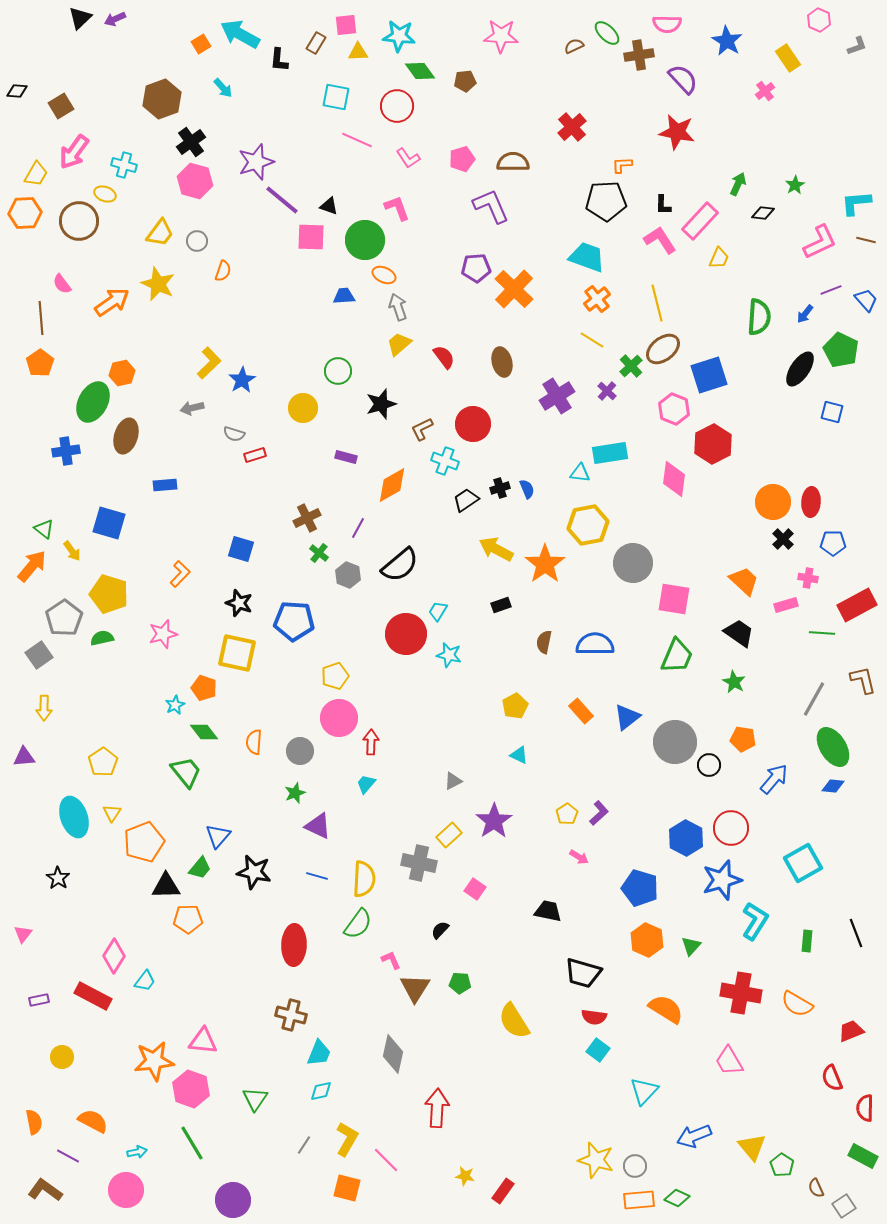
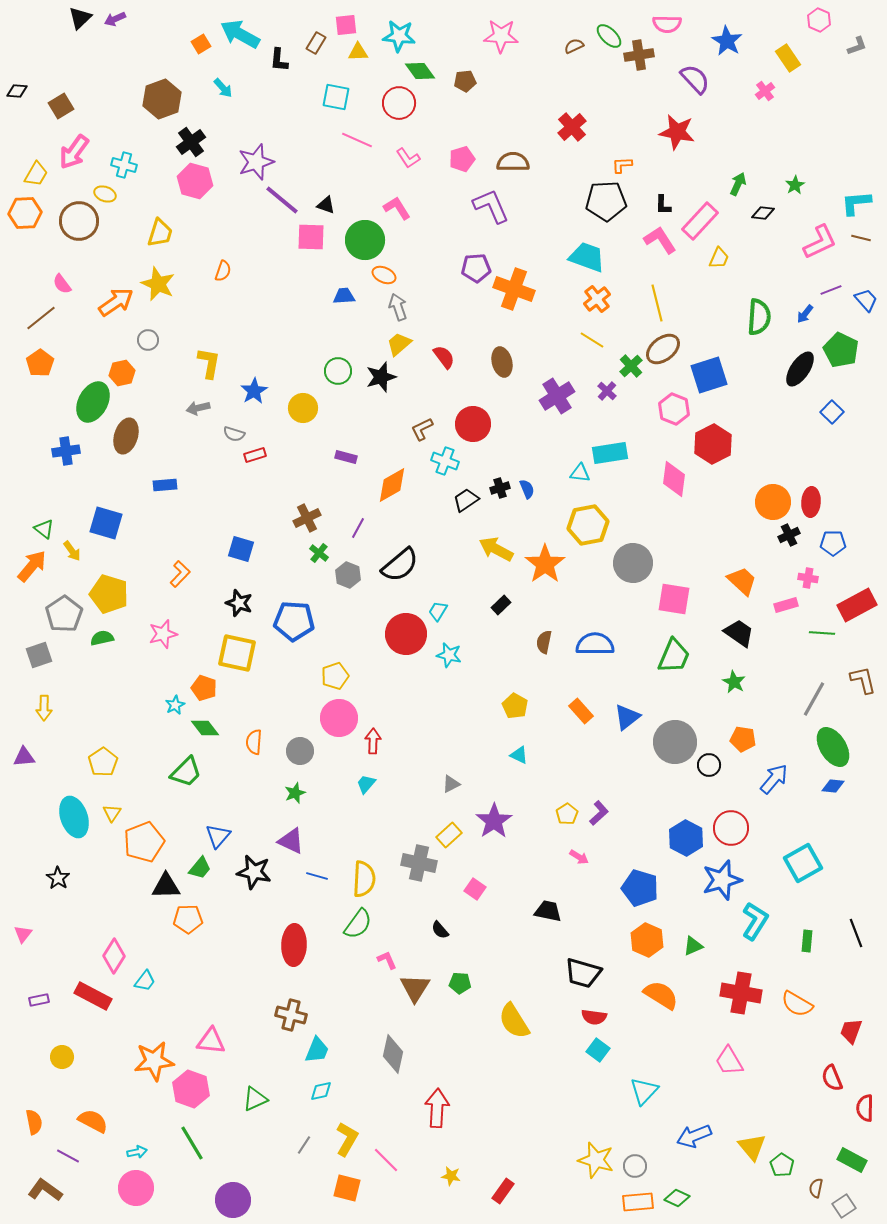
green ellipse at (607, 33): moved 2 px right, 3 px down
purple semicircle at (683, 79): moved 12 px right
red circle at (397, 106): moved 2 px right, 3 px up
black triangle at (329, 206): moved 3 px left, 1 px up
pink L-shape at (397, 208): rotated 12 degrees counterclockwise
yellow trapezoid at (160, 233): rotated 20 degrees counterclockwise
brown line at (866, 240): moved 5 px left, 2 px up
gray circle at (197, 241): moved 49 px left, 99 px down
orange cross at (514, 289): rotated 24 degrees counterclockwise
orange arrow at (112, 302): moved 4 px right
brown line at (41, 318): rotated 56 degrees clockwise
yellow L-shape at (209, 363): rotated 36 degrees counterclockwise
blue star at (242, 380): moved 12 px right, 11 px down
black star at (381, 404): moved 27 px up
gray arrow at (192, 408): moved 6 px right
blue square at (832, 412): rotated 30 degrees clockwise
blue square at (109, 523): moved 3 px left
black cross at (783, 539): moved 6 px right, 4 px up; rotated 20 degrees clockwise
orange trapezoid at (744, 581): moved 2 px left
black rectangle at (501, 605): rotated 24 degrees counterclockwise
gray pentagon at (64, 618): moved 4 px up
gray square at (39, 655): rotated 16 degrees clockwise
green trapezoid at (677, 656): moved 3 px left
yellow pentagon at (515, 706): rotated 15 degrees counterclockwise
green diamond at (204, 732): moved 1 px right, 4 px up
red arrow at (371, 742): moved 2 px right, 1 px up
green trapezoid at (186, 772): rotated 84 degrees clockwise
gray triangle at (453, 781): moved 2 px left, 3 px down
purple triangle at (318, 826): moved 27 px left, 15 px down
black semicircle at (440, 930): rotated 84 degrees counterclockwise
green triangle at (691, 946): moved 2 px right; rotated 25 degrees clockwise
pink L-shape at (391, 960): moved 4 px left
orange semicircle at (666, 1009): moved 5 px left, 14 px up
red trapezoid at (851, 1031): rotated 48 degrees counterclockwise
pink triangle at (203, 1041): moved 8 px right
cyan trapezoid at (319, 1053): moved 2 px left, 3 px up
green triangle at (255, 1099): rotated 32 degrees clockwise
green rectangle at (863, 1156): moved 11 px left, 4 px down
yellow star at (465, 1176): moved 14 px left
brown semicircle at (816, 1188): rotated 36 degrees clockwise
pink circle at (126, 1190): moved 10 px right, 2 px up
orange rectangle at (639, 1200): moved 1 px left, 2 px down
